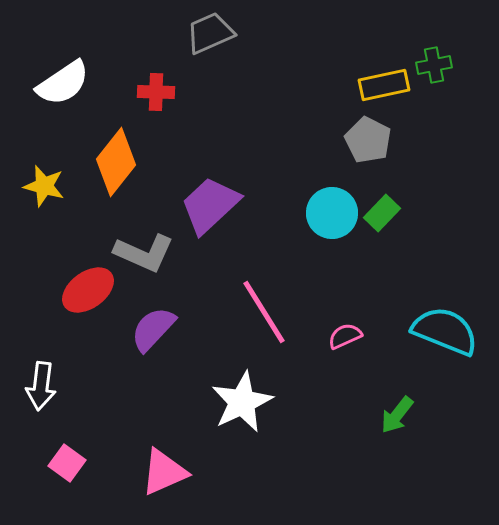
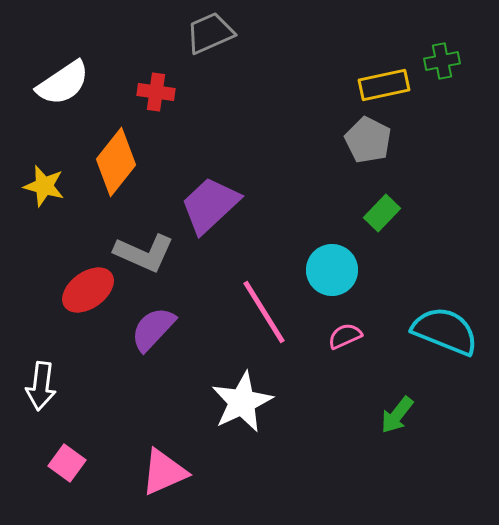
green cross: moved 8 px right, 4 px up
red cross: rotated 6 degrees clockwise
cyan circle: moved 57 px down
